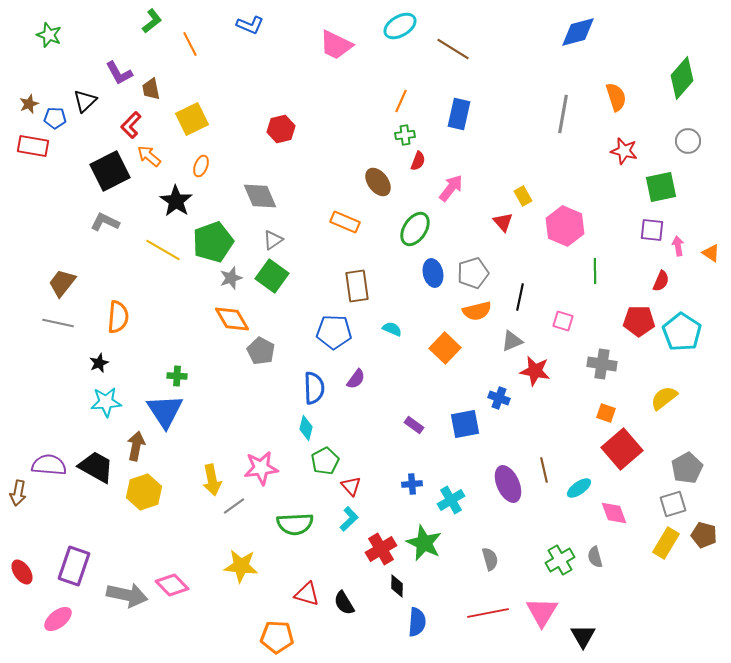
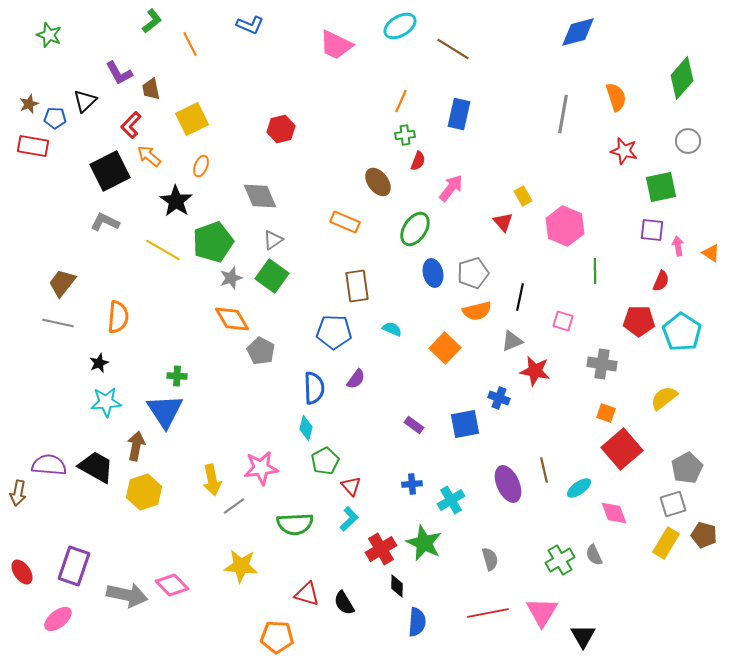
gray semicircle at (595, 557): moved 1 px left, 2 px up; rotated 10 degrees counterclockwise
